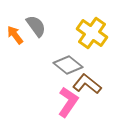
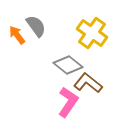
orange arrow: moved 2 px right
brown L-shape: moved 1 px right, 1 px up
